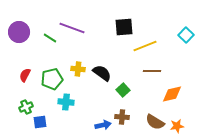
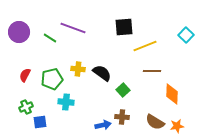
purple line: moved 1 px right
orange diamond: rotated 75 degrees counterclockwise
